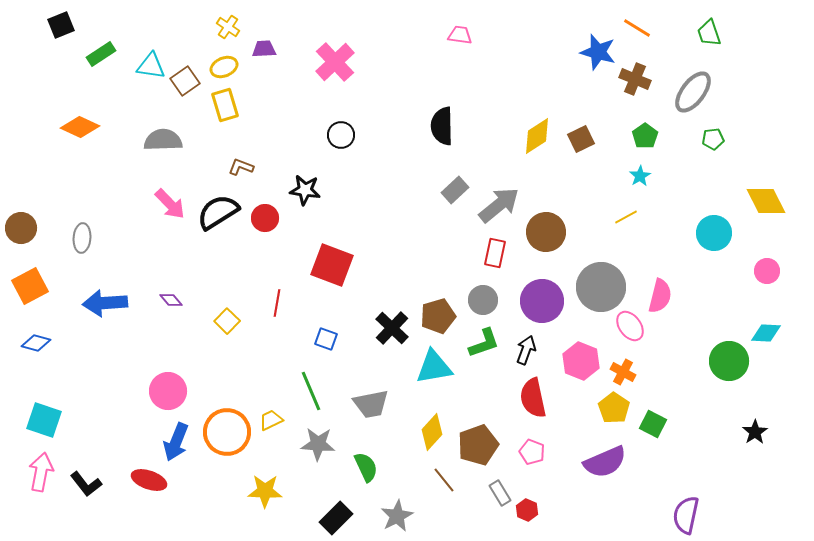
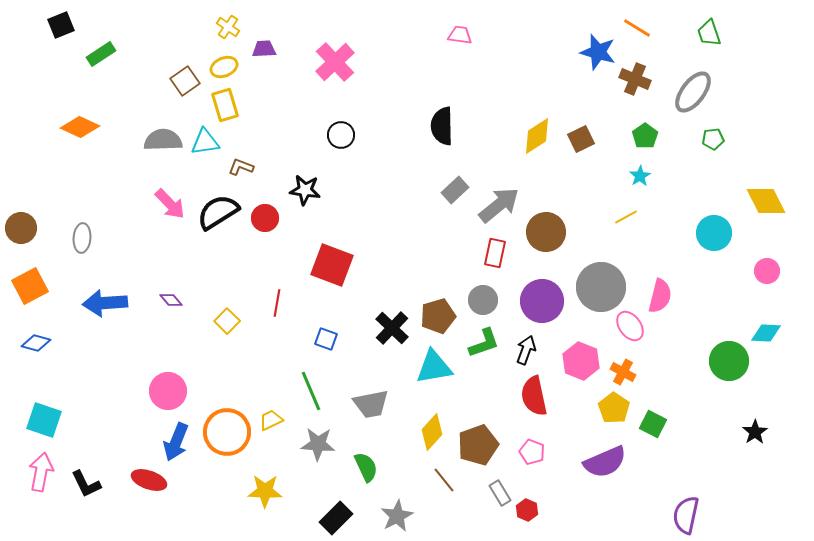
cyan triangle at (151, 66): moved 54 px right, 76 px down; rotated 16 degrees counterclockwise
red semicircle at (533, 398): moved 1 px right, 2 px up
black L-shape at (86, 484): rotated 12 degrees clockwise
